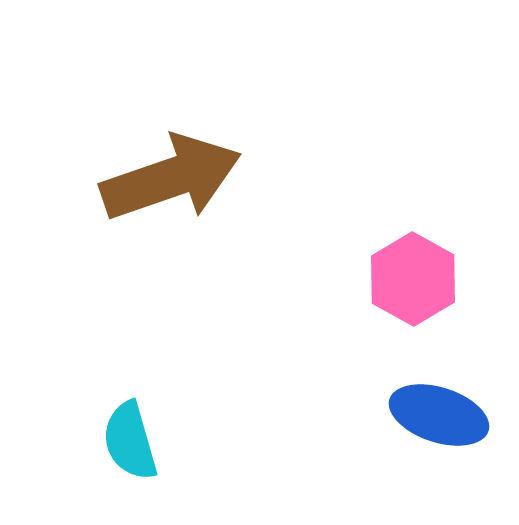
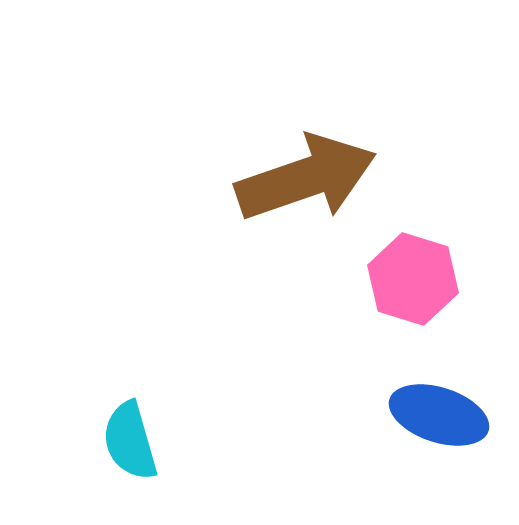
brown arrow: moved 135 px right
pink hexagon: rotated 12 degrees counterclockwise
